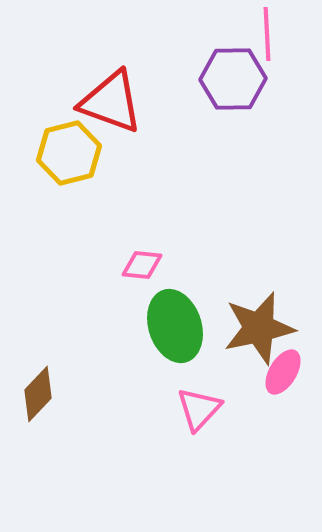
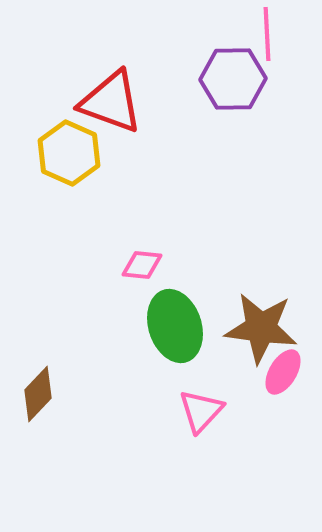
yellow hexagon: rotated 22 degrees counterclockwise
brown star: moved 2 px right; rotated 20 degrees clockwise
pink triangle: moved 2 px right, 2 px down
